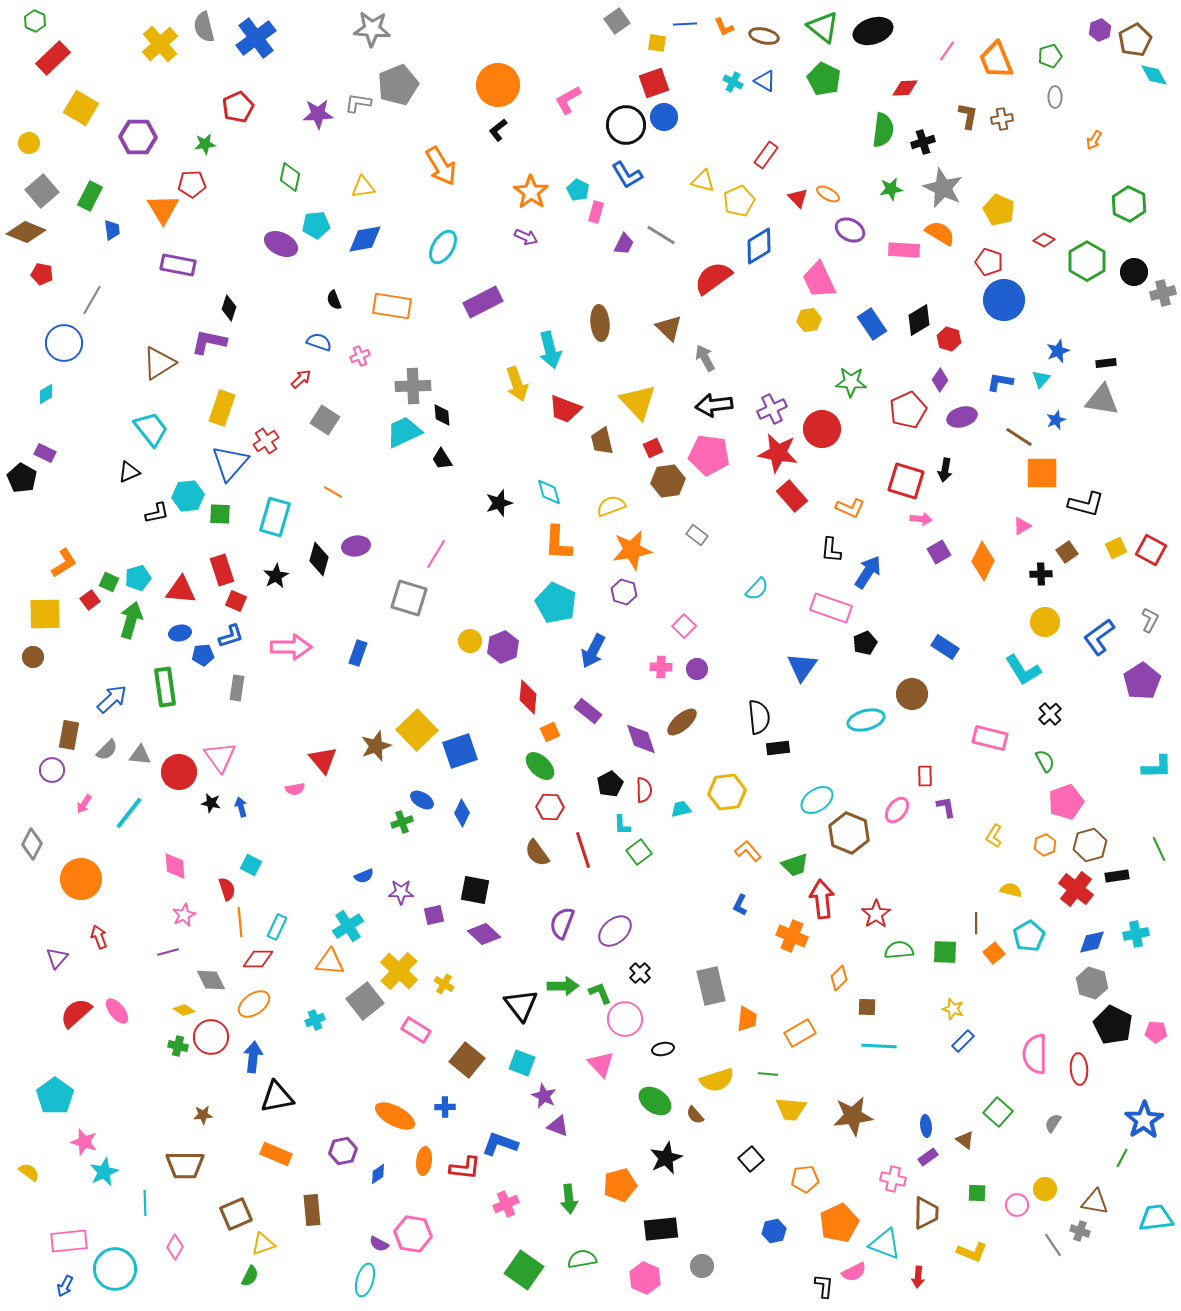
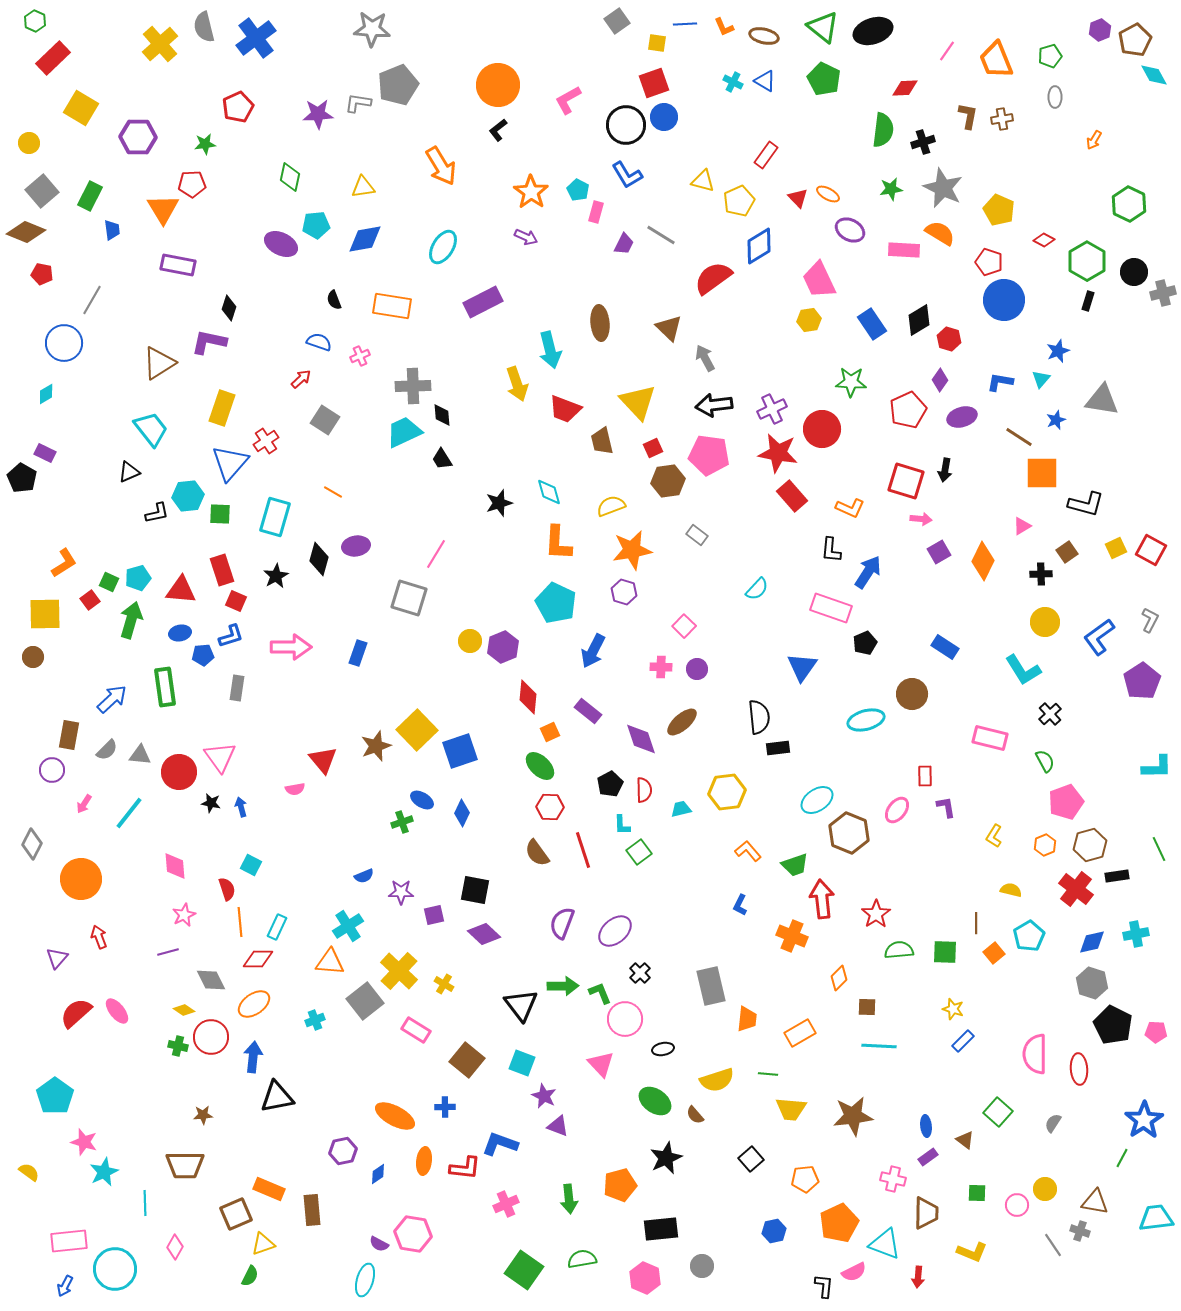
black rectangle at (1106, 363): moved 18 px left, 62 px up; rotated 66 degrees counterclockwise
orange rectangle at (276, 1154): moved 7 px left, 35 px down
